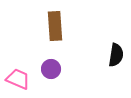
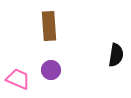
brown rectangle: moved 6 px left
purple circle: moved 1 px down
